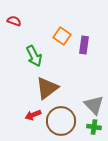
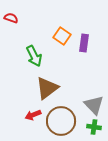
red semicircle: moved 3 px left, 3 px up
purple rectangle: moved 2 px up
